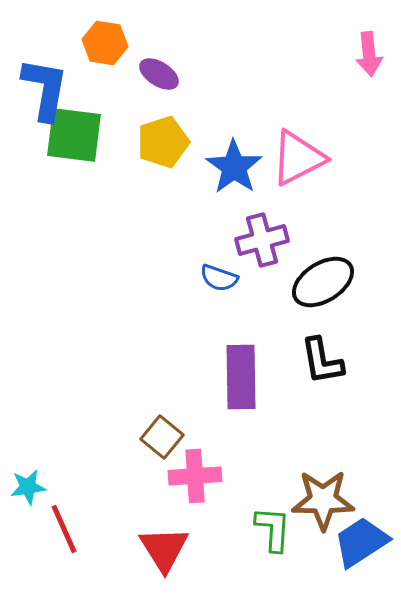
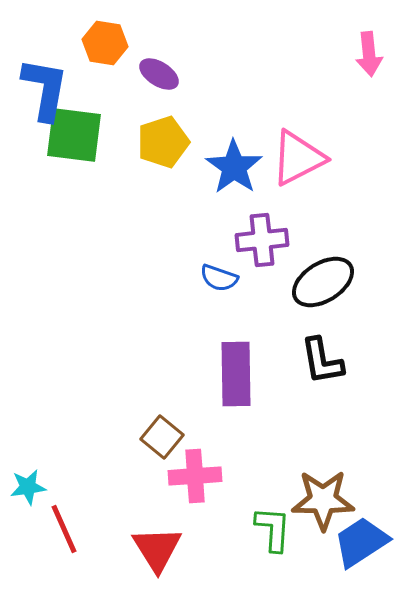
purple cross: rotated 9 degrees clockwise
purple rectangle: moved 5 px left, 3 px up
red triangle: moved 7 px left
